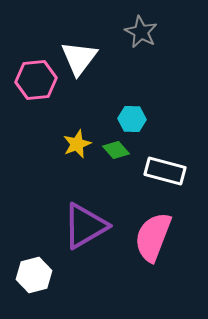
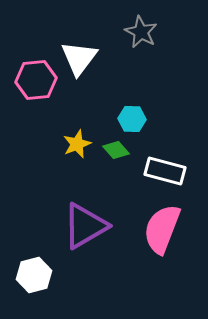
pink semicircle: moved 9 px right, 8 px up
